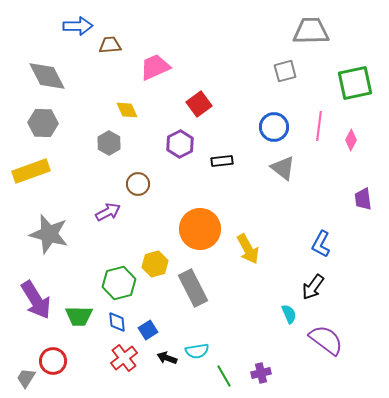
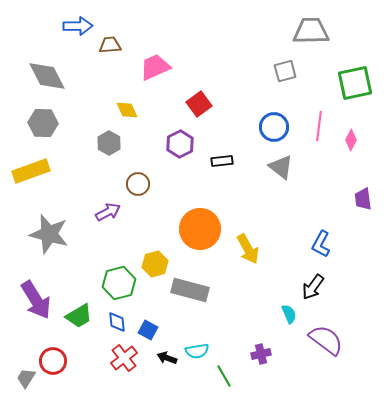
gray triangle at (283, 168): moved 2 px left, 1 px up
gray rectangle at (193, 288): moved 3 px left, 2 px down; rotated 48 degrees counterclockwise
green trapezoid at (79, 316): rotated 32 degrees counterclockwise
blue square at (148, 330): rotated 30 degrees counterclockwise
purple cross at (261, 373): moved 19 px up
